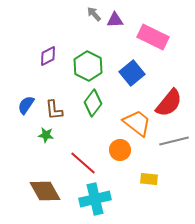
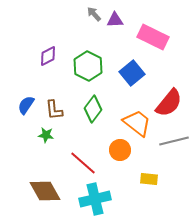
green diamond: moved 6 px down
